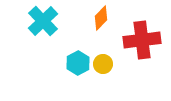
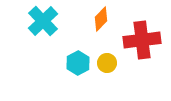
orange diamond: moved 1 px down
yellow circle: moved 4 px right, 1 px up
